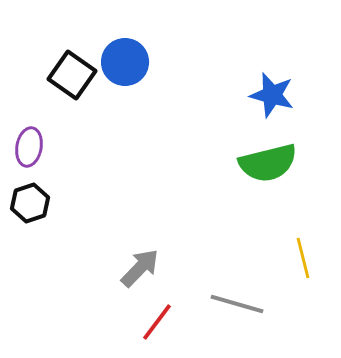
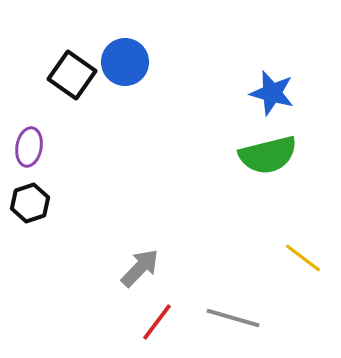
blue star: moved 2 px up
green semicircle: moved 8 px up
yellow line: rotated 39 degrees counterclockwise
gray line: moved 4 px left, 14 px down
